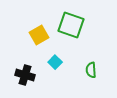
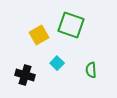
cyan square: moved 2 px right, 1 px down
